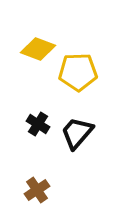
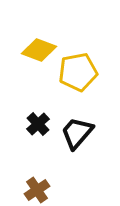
yellow diamond: moved 1 px right, 1 px down
yellow pentagon: rotated 9 degrees counterclockwise
black cross: rotated 15 degrees clockwise
